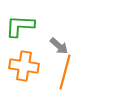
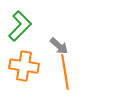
green L-shape: rotated 132 degrees clockwise
orange line: rotated 24 degrees counterclockwise
